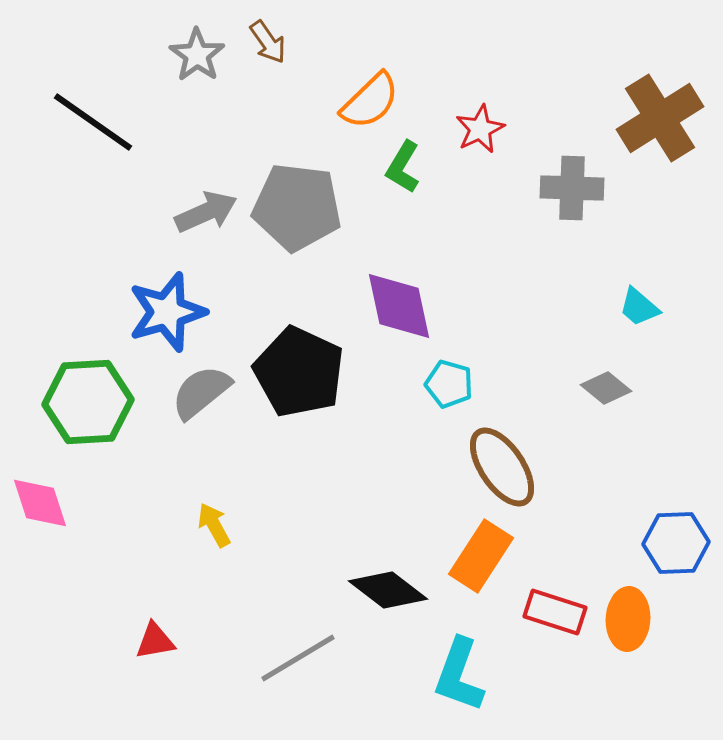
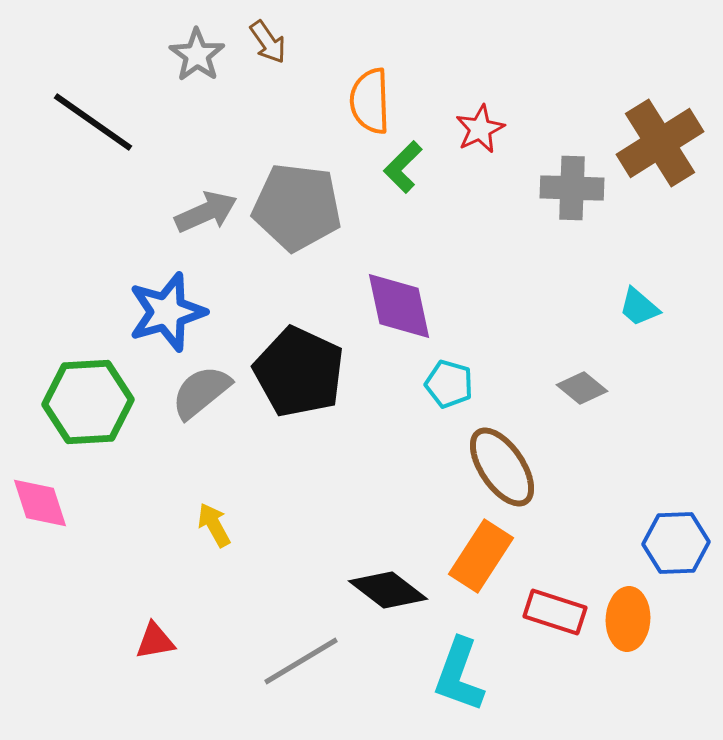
orange semicircle: rotated 132 degrees clockwise
brown cross: moved 25 px down
green L-shape: rotated 14 degrees clockwise
gray diamond: moved 24 px left
gray line: moved 3 px right, 3 px down
